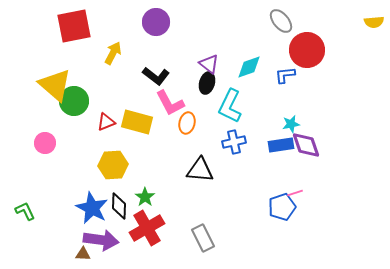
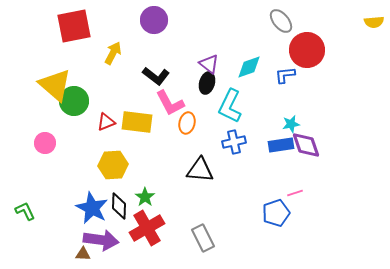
purple circle: moved 2 px left, 2 px up
yellow rectangle: rotated 8 degrees counterclockwise
blue pentagon: moved 6 px left, 6 px down
